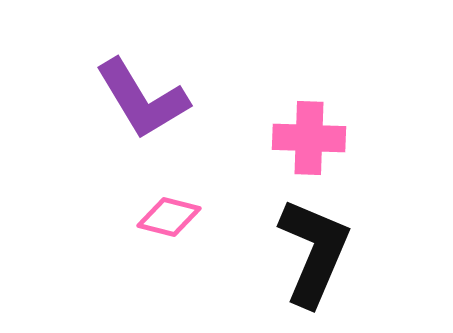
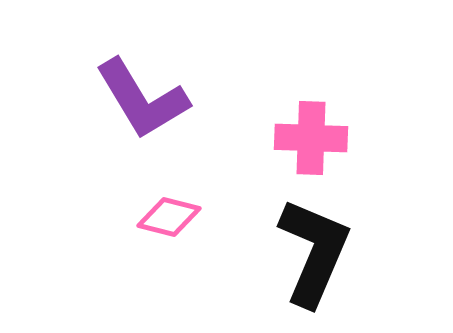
pink cross: moved 2 px right
